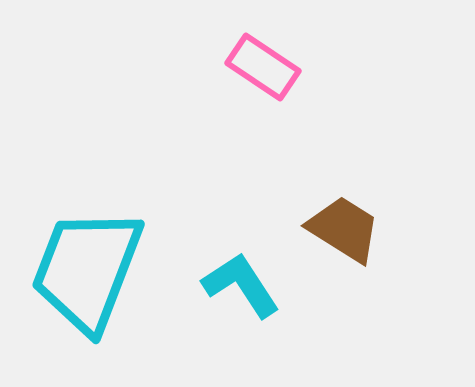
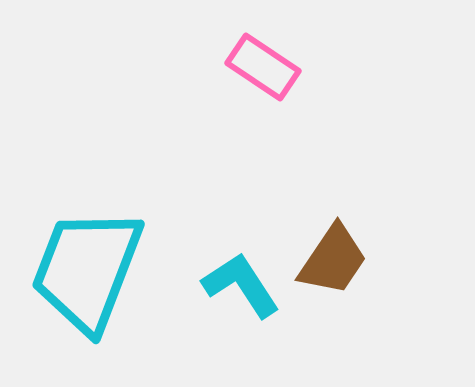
brown trapezoid: moved 11 px left, 31 px down; rotated 92 degrees clockwise
